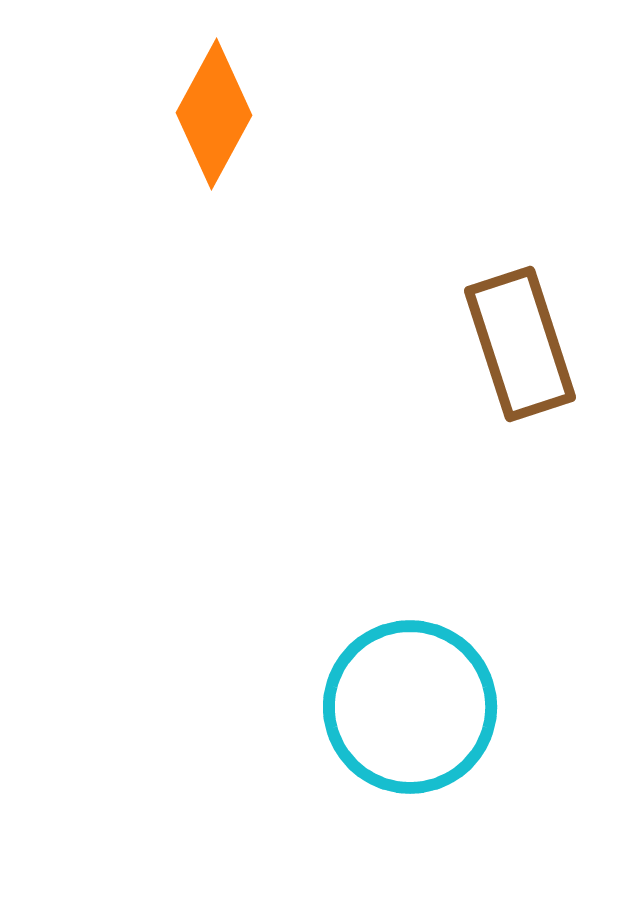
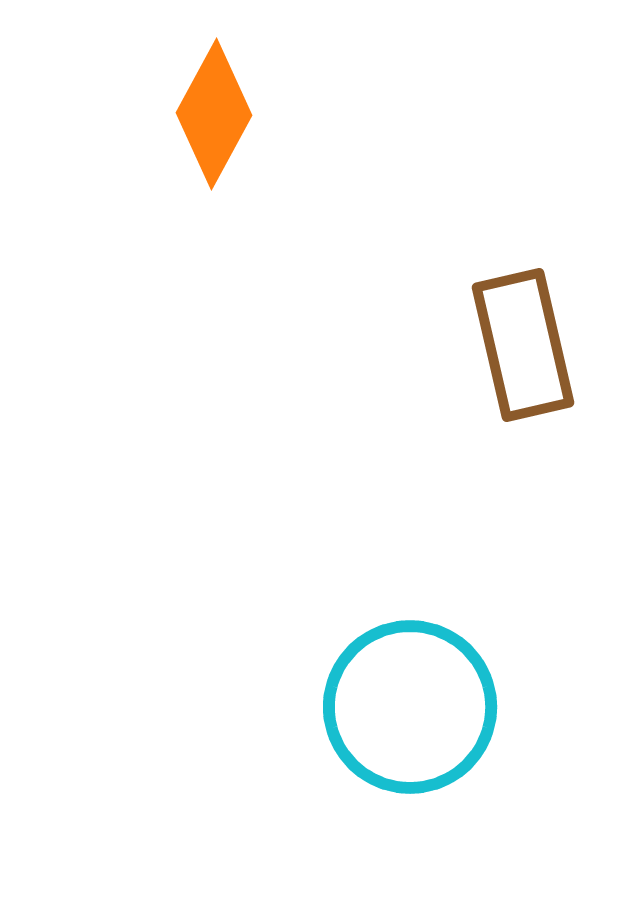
brown rectangle: moved 3 px right, 1 px down; rotated 5 degrees clockwise
